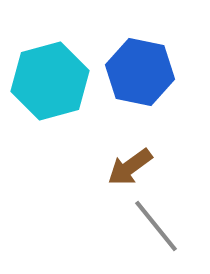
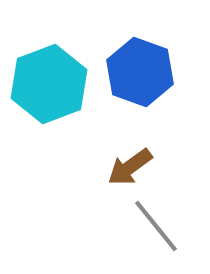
blue hexagon: rotated 8 degrees clockwise
cyan hexagon: moved 1 px left, 3 px down; rotated 6 degrees counterclockwise
